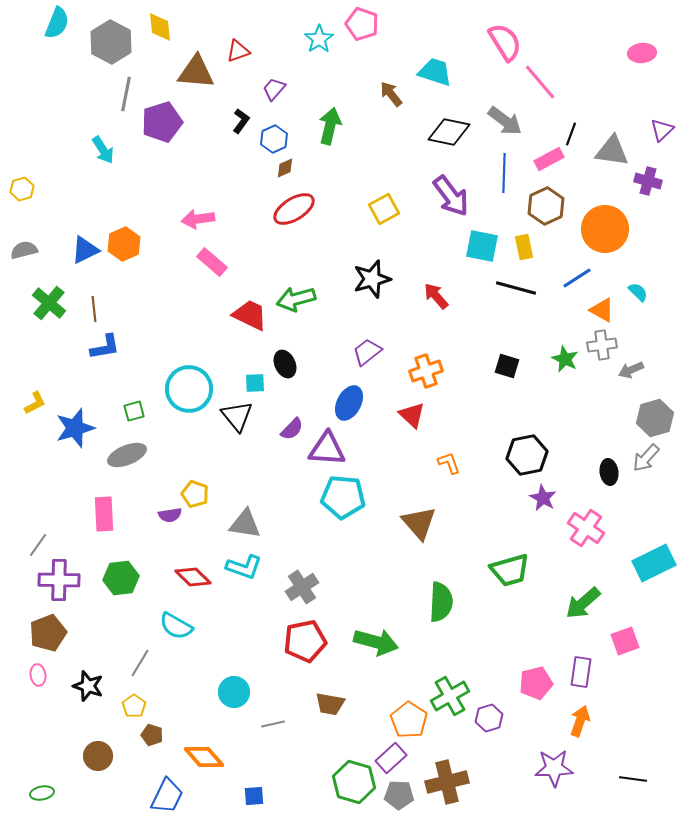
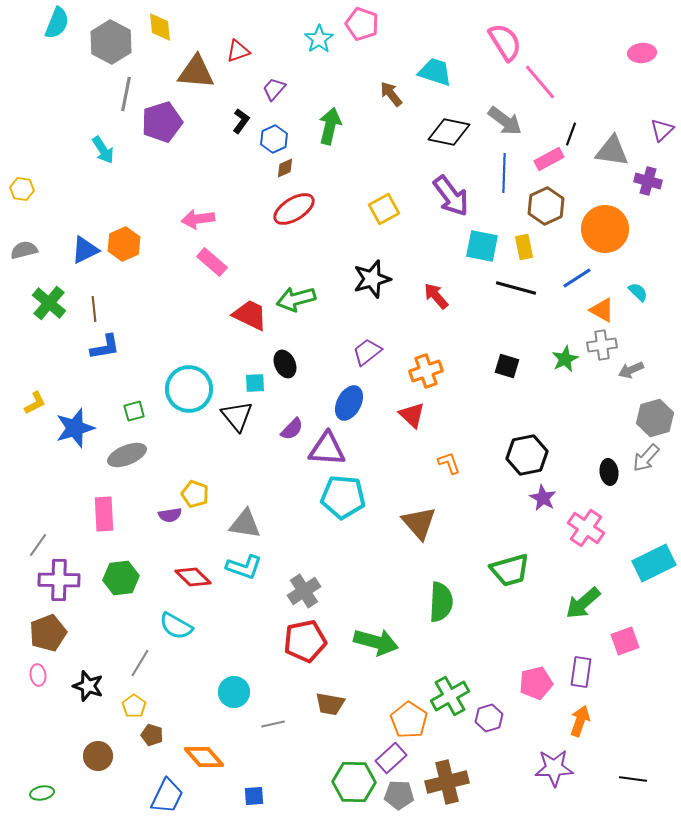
yellow hexagon at (22, 189): rotated 25 degrees clockwise
green star at (565, 359): rotated 20 degrees clockwise
gray cross at (302, 587): moved 2 px right, 4 px down
green hexagon at (354, 782): rotated 15 degrees counterclockwise
